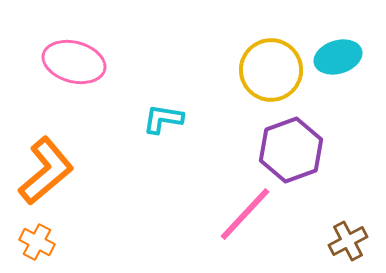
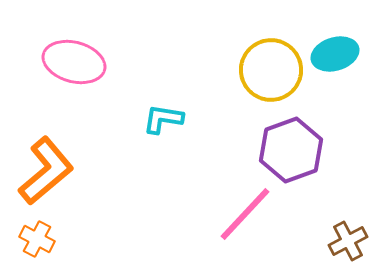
cyan ellipse: moved 3 px left, 3 px up
orange cross: moved 3 px up
